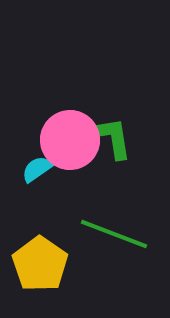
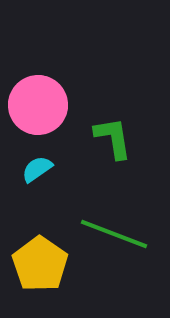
pink circle: moved 32 px left, 35 px up
